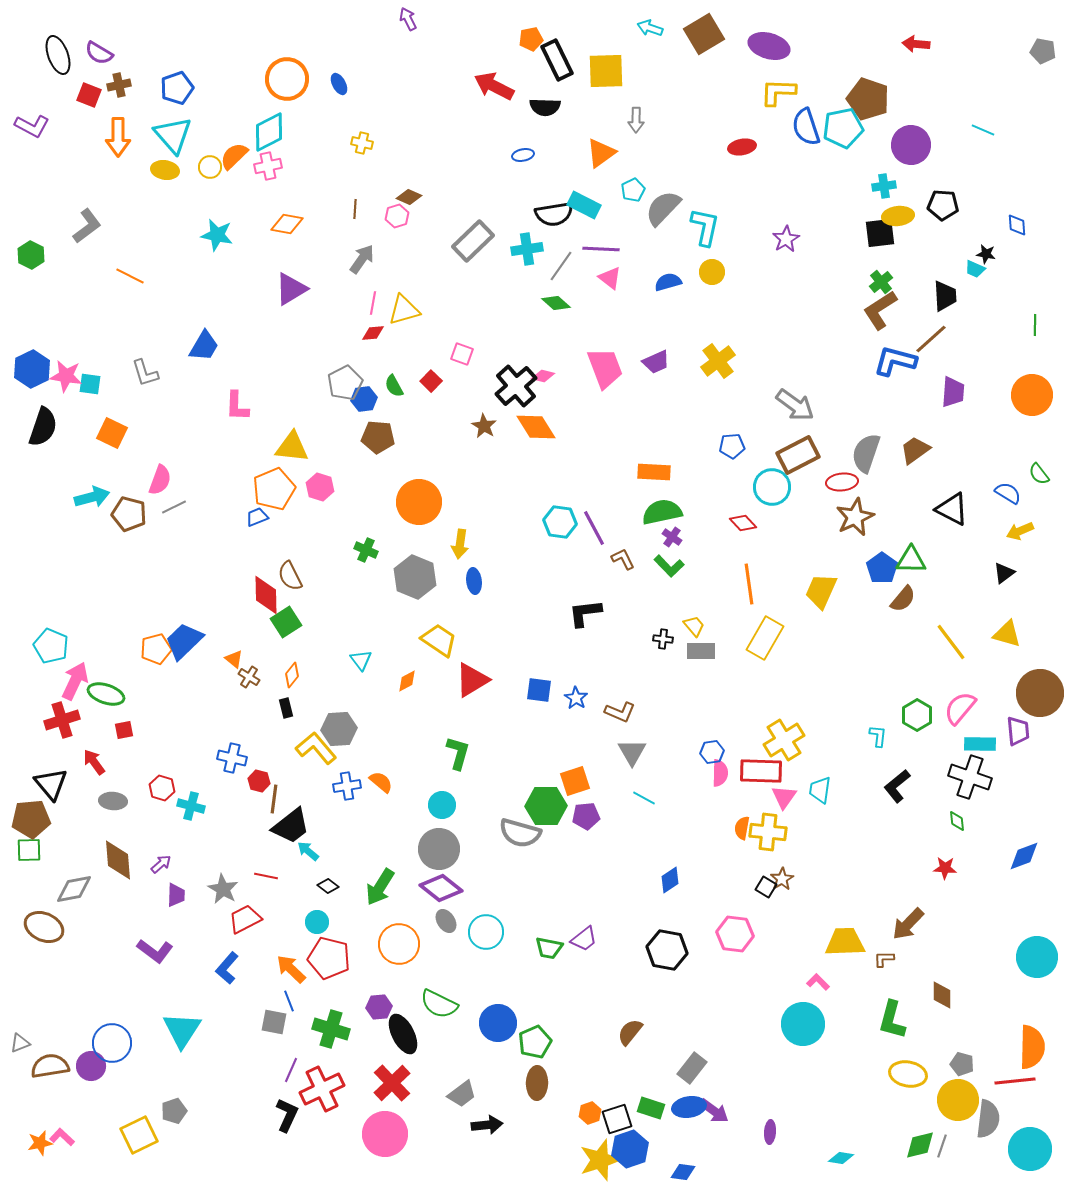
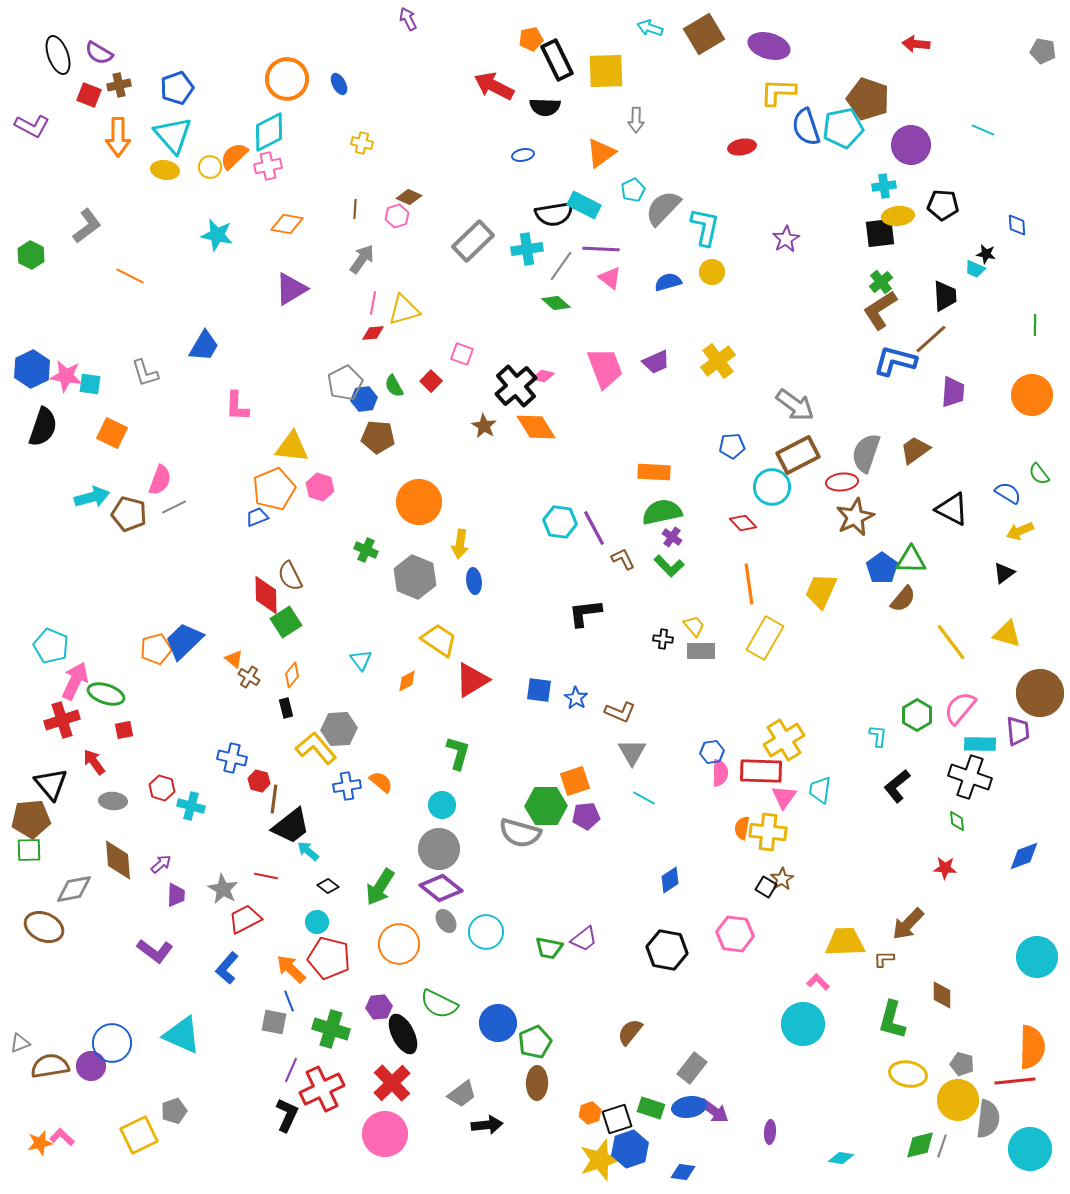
cyan triangle at (182, 1030): moved 5 px down; rotated 39 degrees counterclockwise
